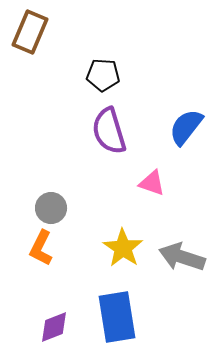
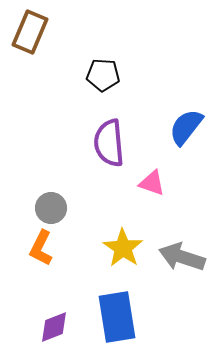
purple semicircle: moved 12 px down; rotated 12 degrees clockwise
